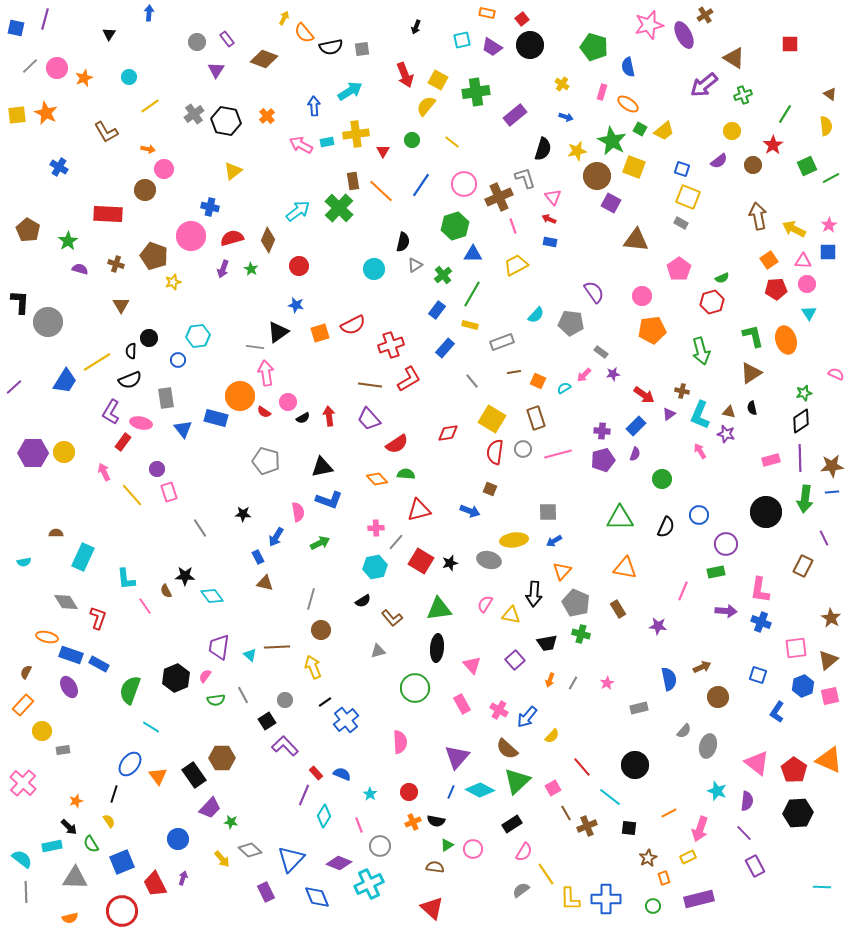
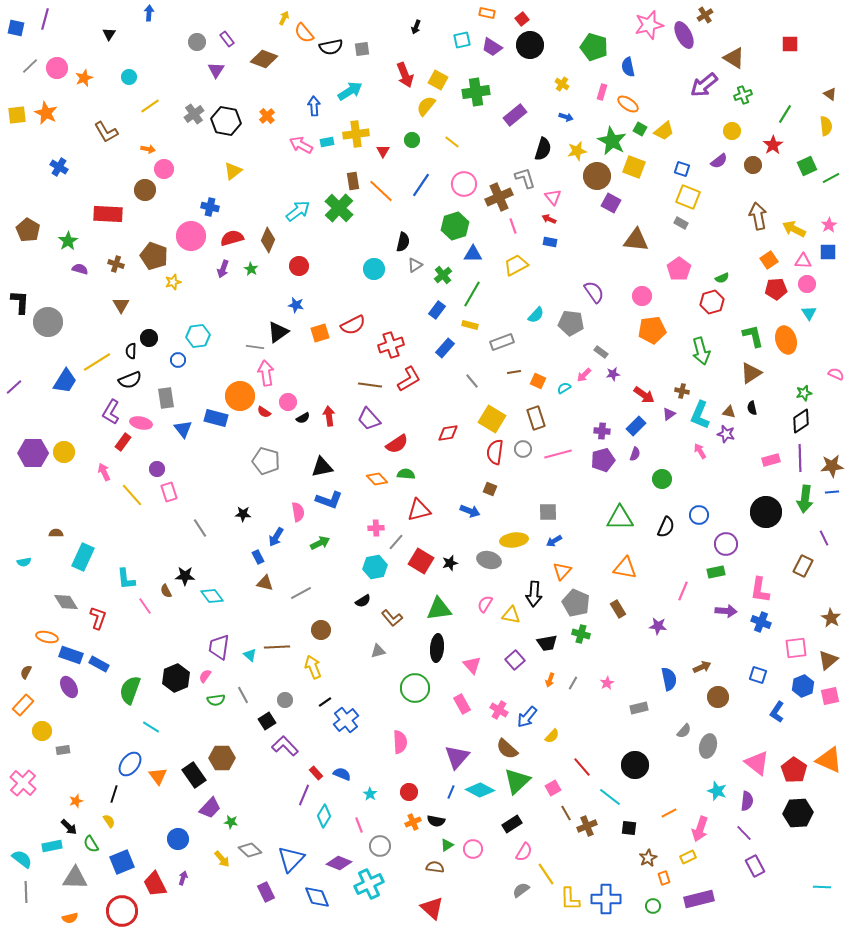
gray line at (311, 599): moved 10 px left, 6 px up; rotated 45 degrees clockwise
